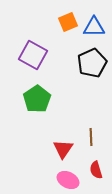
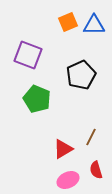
blue triangle: moved 2 px up
purple square: moved 5 px left; rotated 8 degrees counterclockwise
black pentagon: moved 11 px left, 12 px down
green pentagon: rotated 16 degrees counterclockwise
brown line: rotated 30 degrees clockwise
red triangle: rotated 25 degrees clockwise
pink ellipse: rotated 50 degrees counterclockwise
